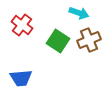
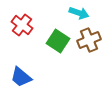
blue trapezoid: moved 1 px up; rotated 45 degrees clockwise
